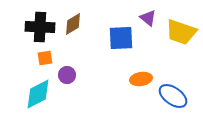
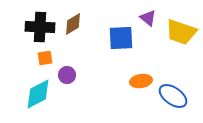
orange ellipse: moved 2 px down
